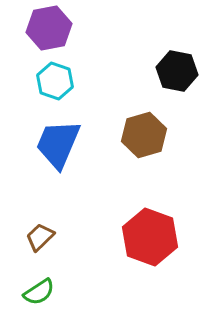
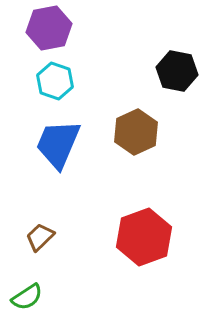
brown hexagon: moved 8 px left, 3 px up; rotated 9 degrees counterclockwise
red hexagon: moved 6 px left; rotated 20 degrees clockwise
green semicircle: moved 12 px left, 5 px down
